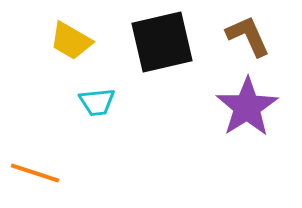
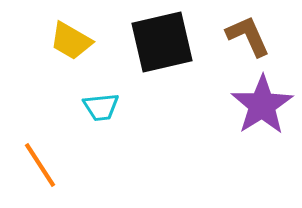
cyan trapezoid: moved 4 px right, 5 px down
purple star: moved 15 px right, 2 px up
orange line: moved 5 px right, 8 px up; rotated 39 degrees clockwise
